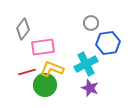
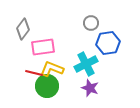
red line: moved 7 px right, 1 px down; rotated 30 degrees clockwise
green circle: moved 2 px right, 1 px down
